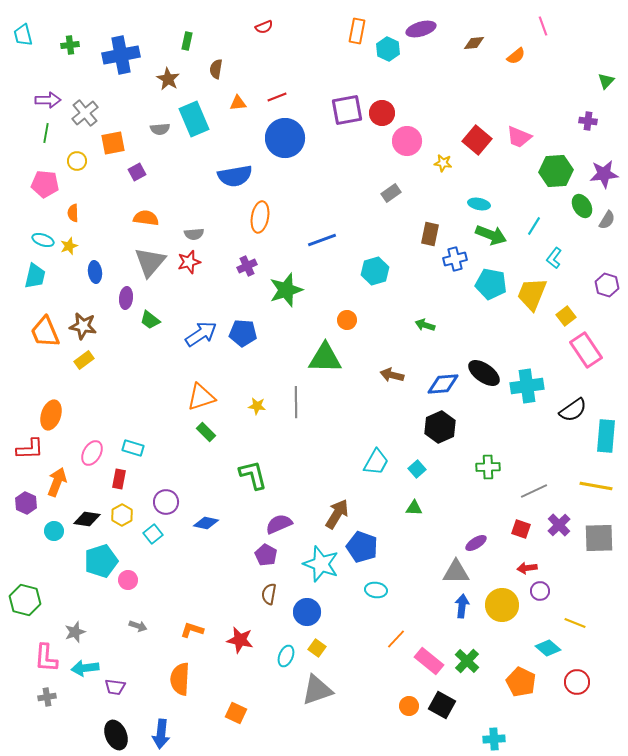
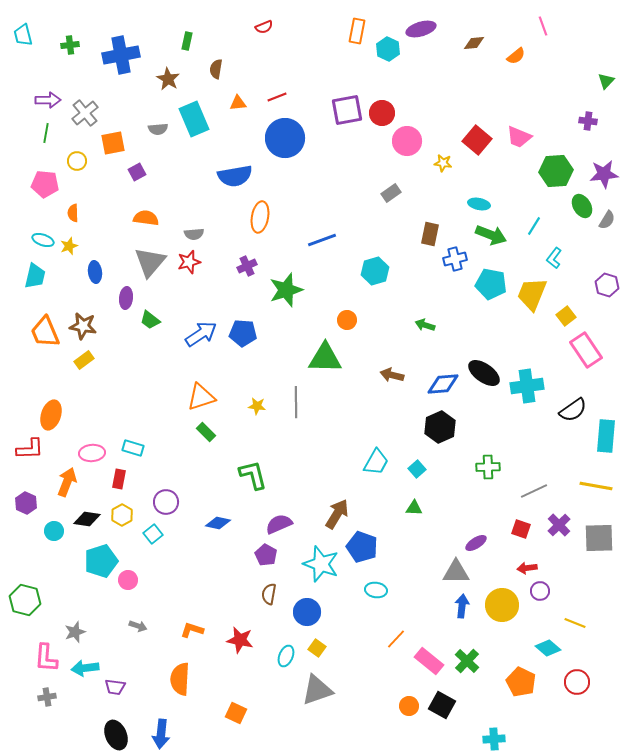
gray semicircle at (160, 129): moved 2 px left
pink ellipse at (92, 453): rotated 55 degrees clockwise
orange arrow at (57, 482): moved 10 px right
blue diamond at (206, 523): moved 12 px right
